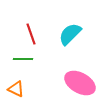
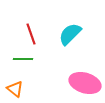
pink ellipse: moved 5 px right; rotated 12 degrees counterclockwise
orange triangle: moved 1 px left; rotated 12 degrees clockwise
